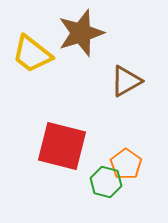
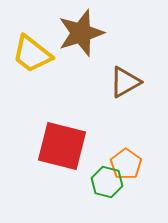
brown triangle: moved 1 px left, 1 px down
green hexagon: moved 1 px right
